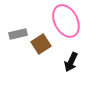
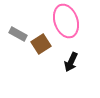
pink ellipse: rotated 8 degrees clockwise
gray rectangle: rotated 42 degrees clockwise
